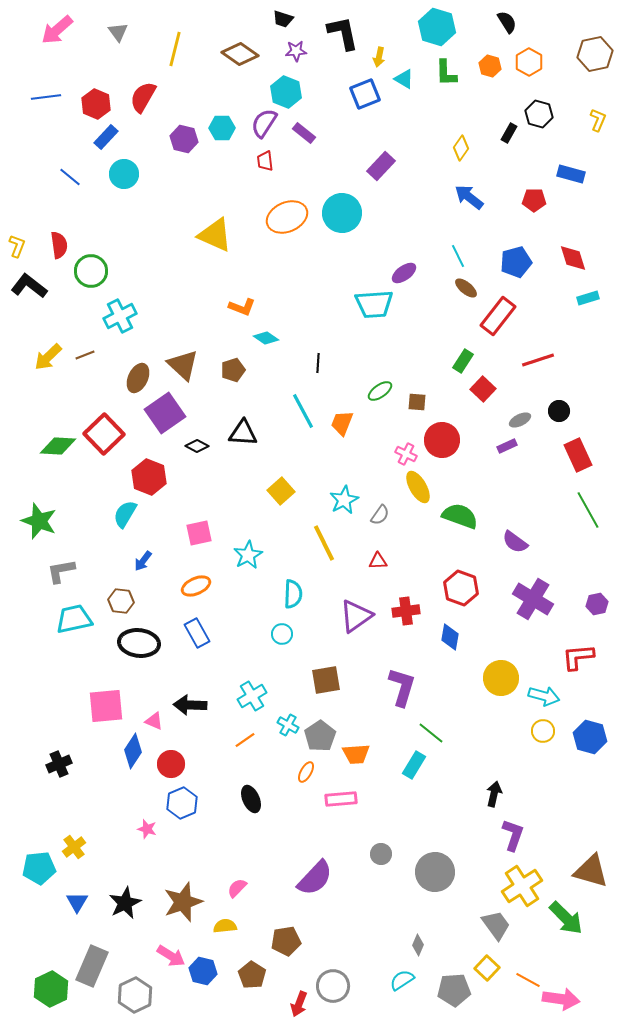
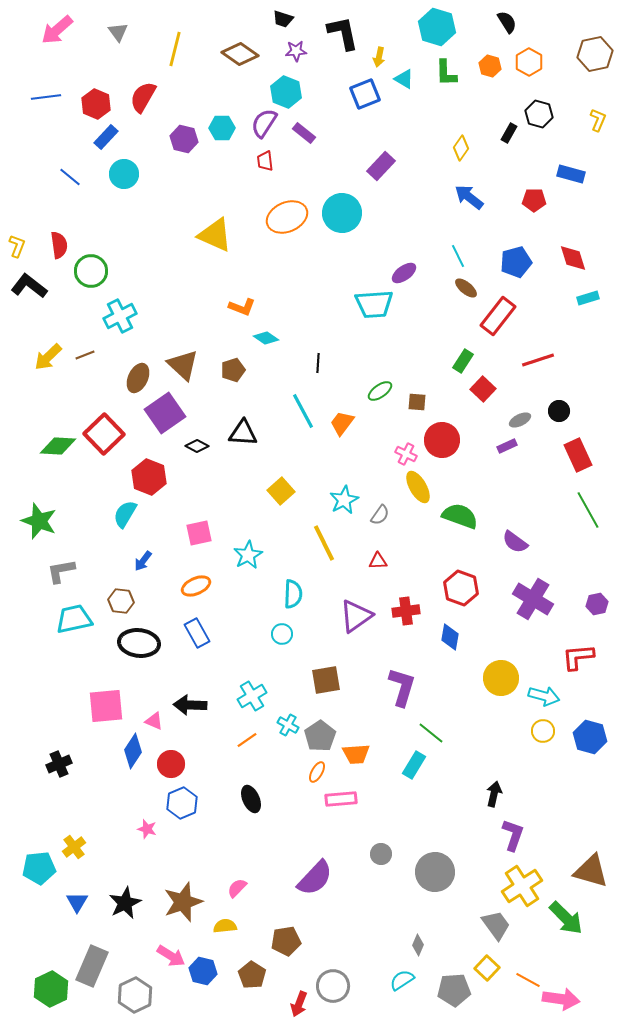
orange trapezoid at (342, 423): rotated 16 degrees clockwise
orange line at (245, 740): moved 2 px right
orange ellipse at (306, 772): moved 11 px right
